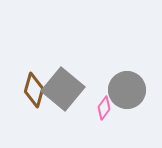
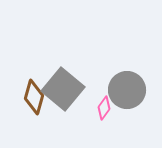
brown diamond: moved 7 px down
